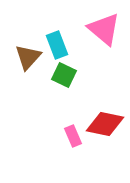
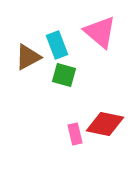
pink triangle: moved 4 px left, 3 px down
brown triangle: rotated 20 degrees clockwise
green square: rotated 10 degrees counterclockwise
pink rectangle: moved 2 px right, 2 px up; rotated 10 degrees clockwise
